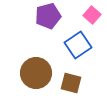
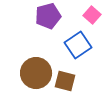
brown square: moved 6 px left, 2 px up
